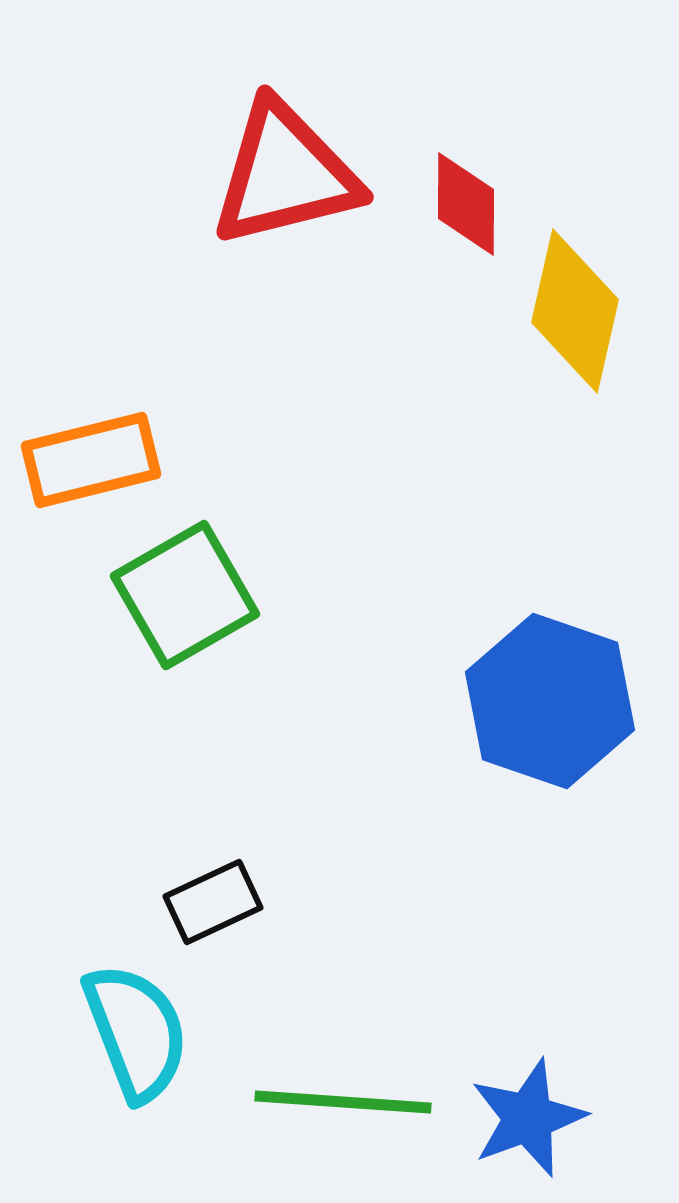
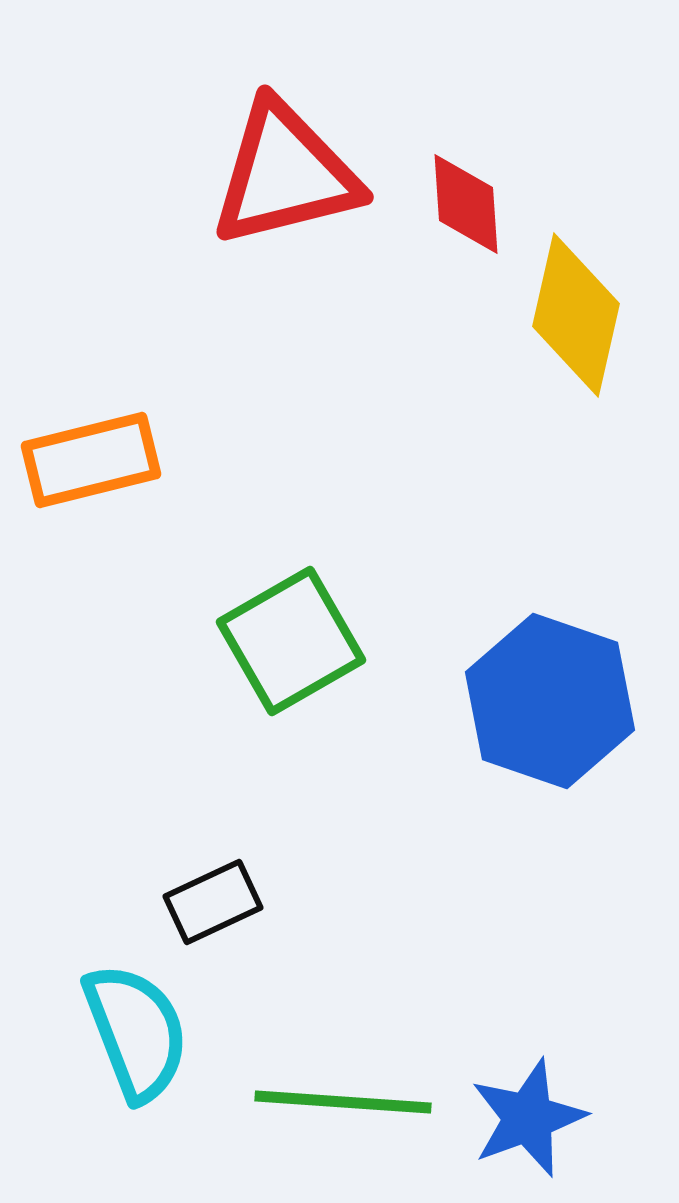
red diamond: rotated 4 degrees counterclockwise
yellow diamond: moved 1 px right, 4 px down
green square: moved 106 px right, 46 px down
